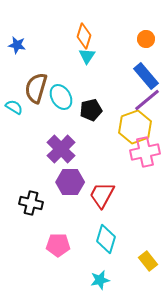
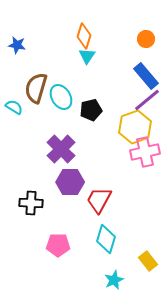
red trapezoid: moved 3 px left, 5 px down
black cross: rotated 10 degrees counterclockwise
cyan star: moved 14 px right; rotated 12 degrees counterclockwise
